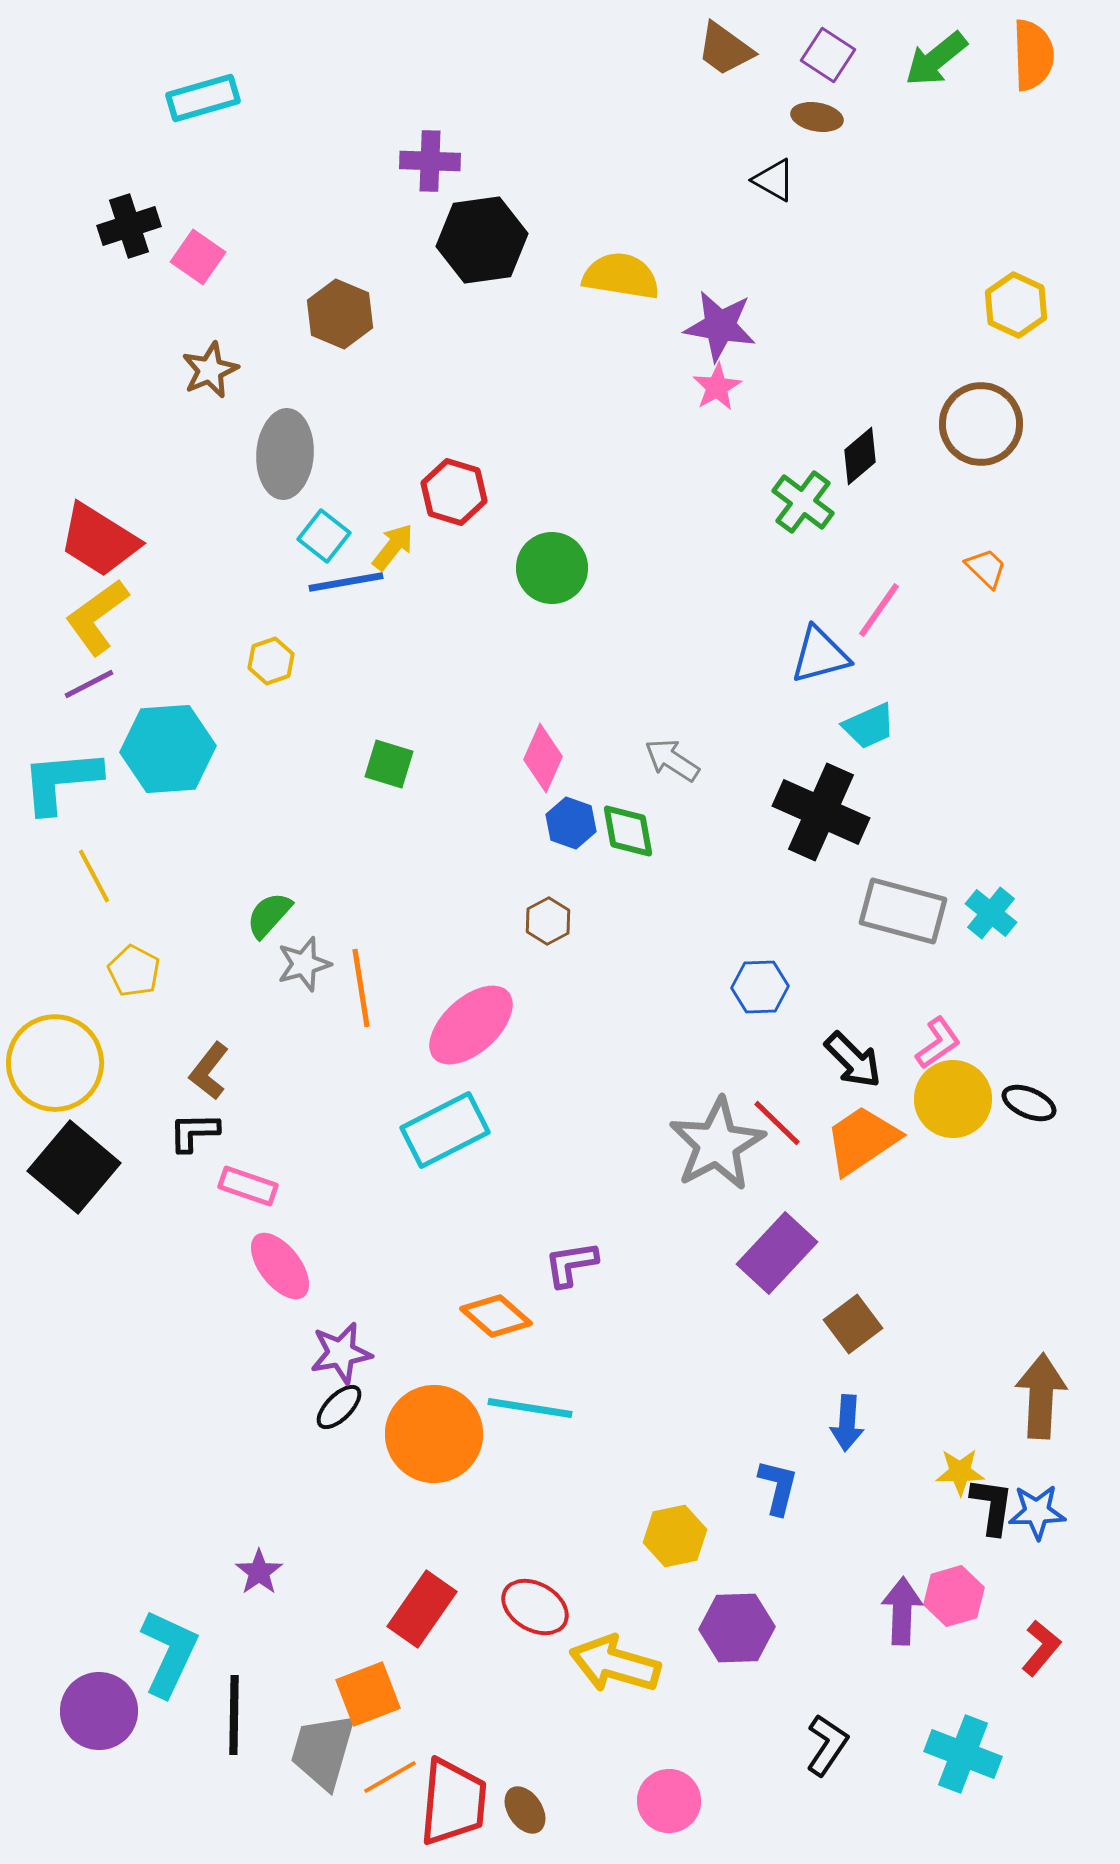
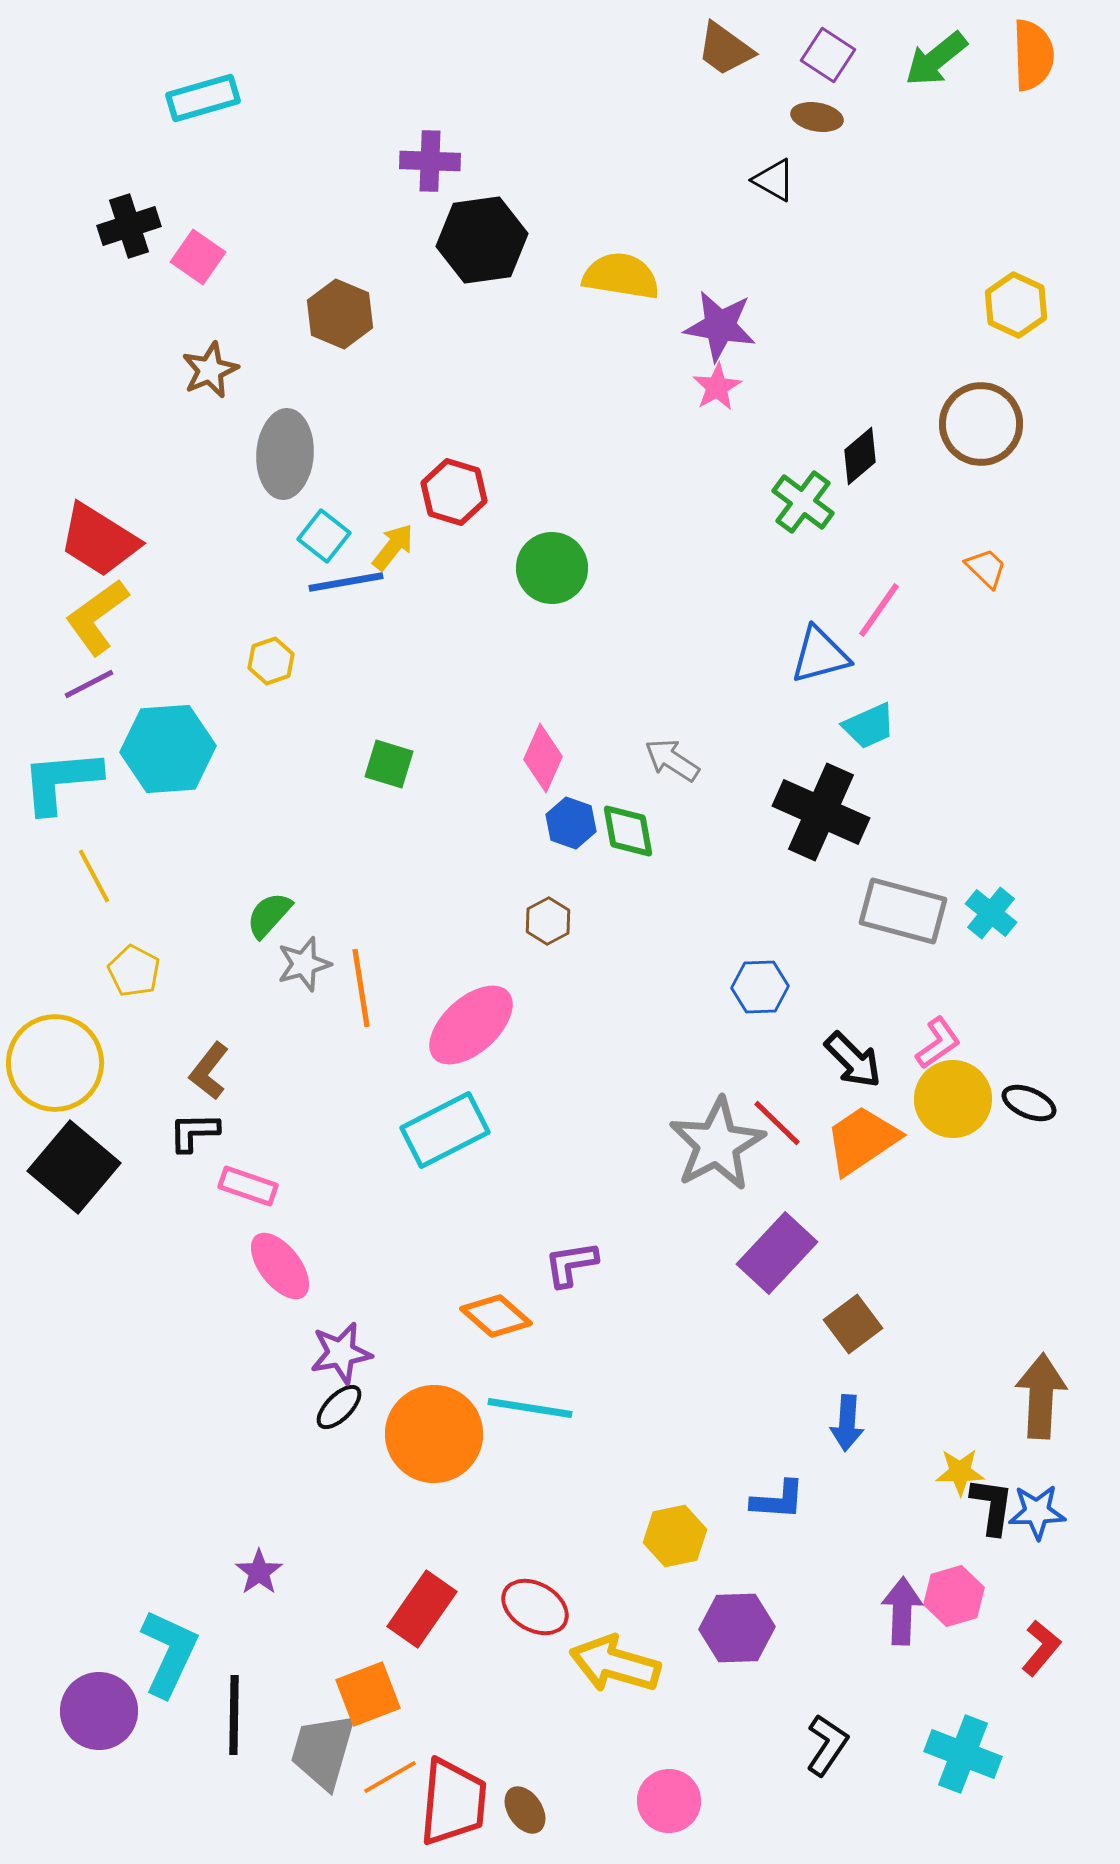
blue L-shape at (778, 1487): moved 13 px down; rotated 80 degrees clockwise
